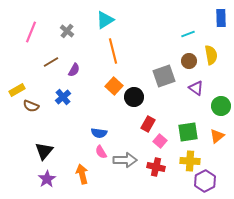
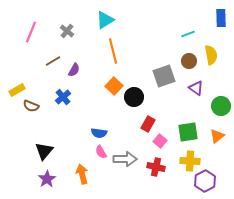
brown line: moved 2 px right, 1 px up
gray arrow: moved 1 px up
